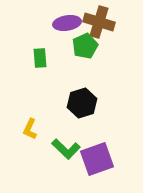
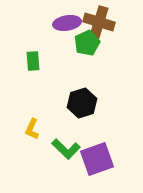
green pentagon: moved 2 px right, 3 px up
green rectangle: moved 7 px left, 3 px down
yellow L-shape: moved 2 px right
